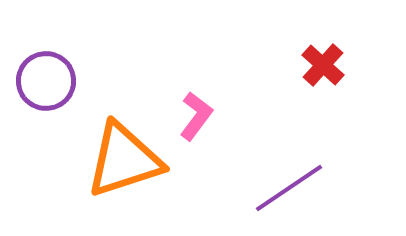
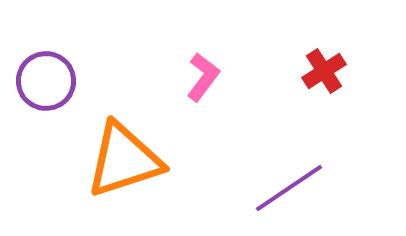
red cross: moved 1 px right, 6 px down; rotated 15 degrees clockwise
pink L-shape: moved 7 px right, 39 px up
